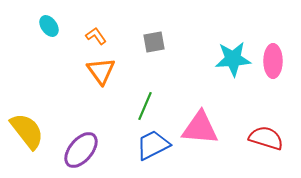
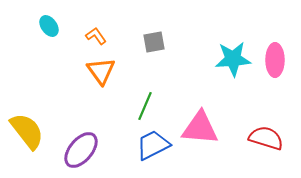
pink ellipse: moved 2 px right, 1 px up
